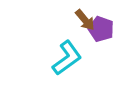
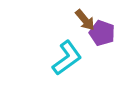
purple pentagon: moved 1 px right, 4 px down
